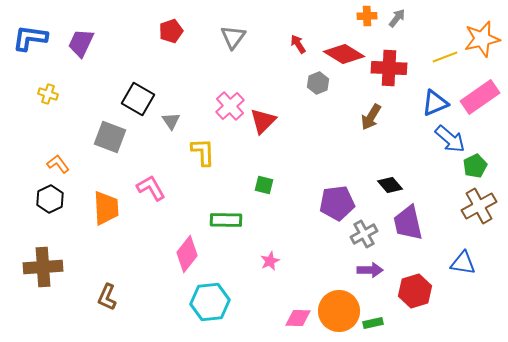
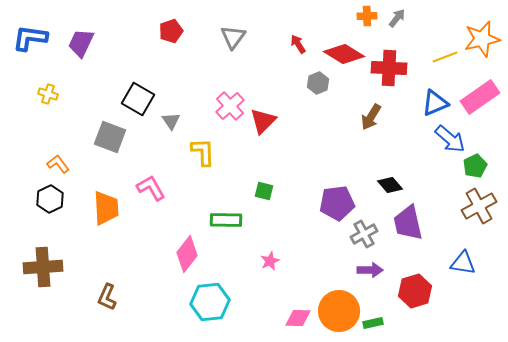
green square at (264, 185): moved 6 px down
